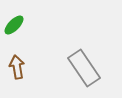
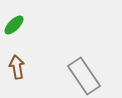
gray rectangle: moved 8 px down
